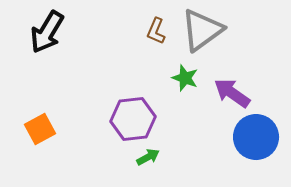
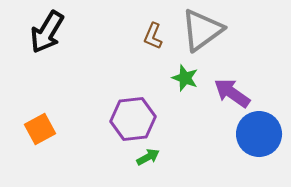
brown L-shape: moved 3 px left, 5 px down
blue circle: moved 3 px right, 3 px up
